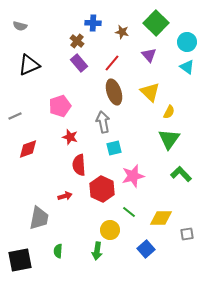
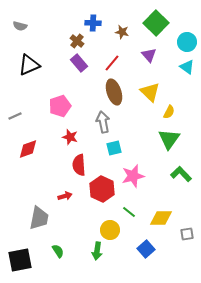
green semicircle: rotated 144 degrees clockwise
